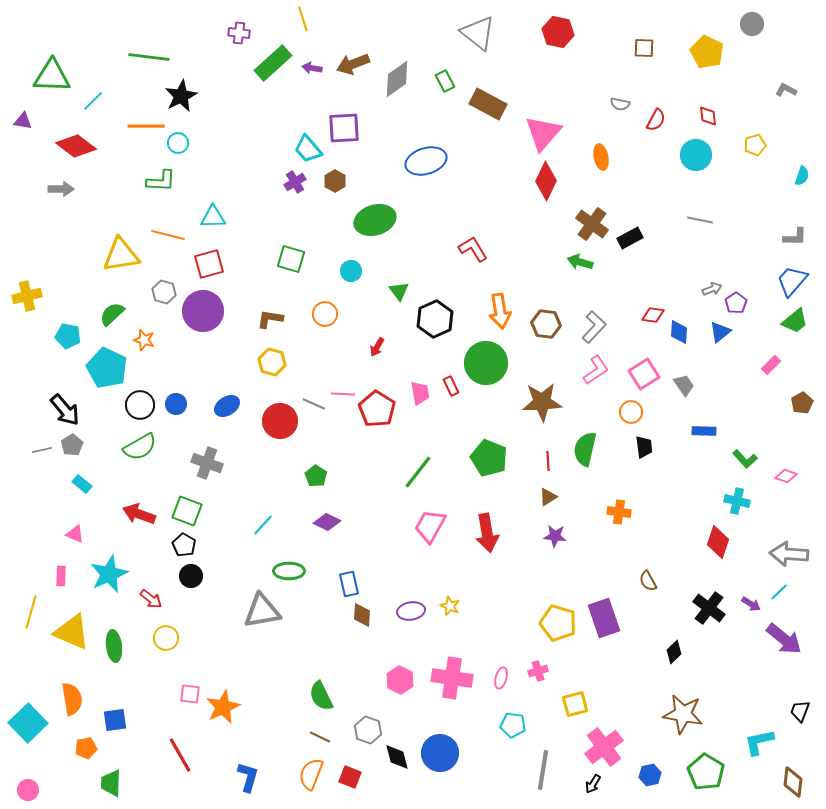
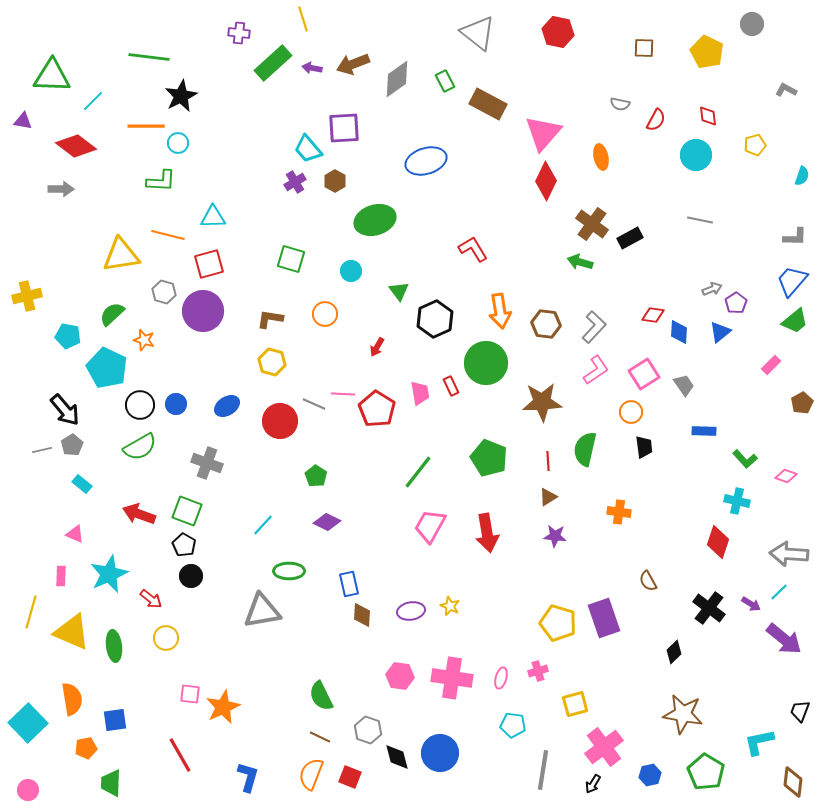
pink hexagon at (400, 680): moved 4 px up; rotated 20 degrees counterclockwise
